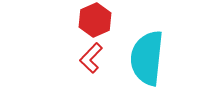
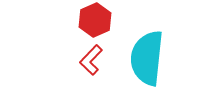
red L-shape: moved 2 px down
